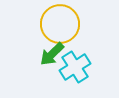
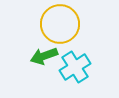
green arrow: moved 8 px left, 2 px down; rotated 24 degrees clockwise
